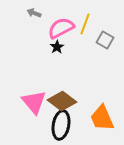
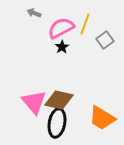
gray square: rotated 24 degrees clockwise
black star: moved 5 px right
brown diamond: moved 3 px left, 1 px up; rotated 24 degrees counterclockwise
orange trapezoid: rotated 36 degrees counterclockwise
black ellipse: moved 4 px left, 2 px up
